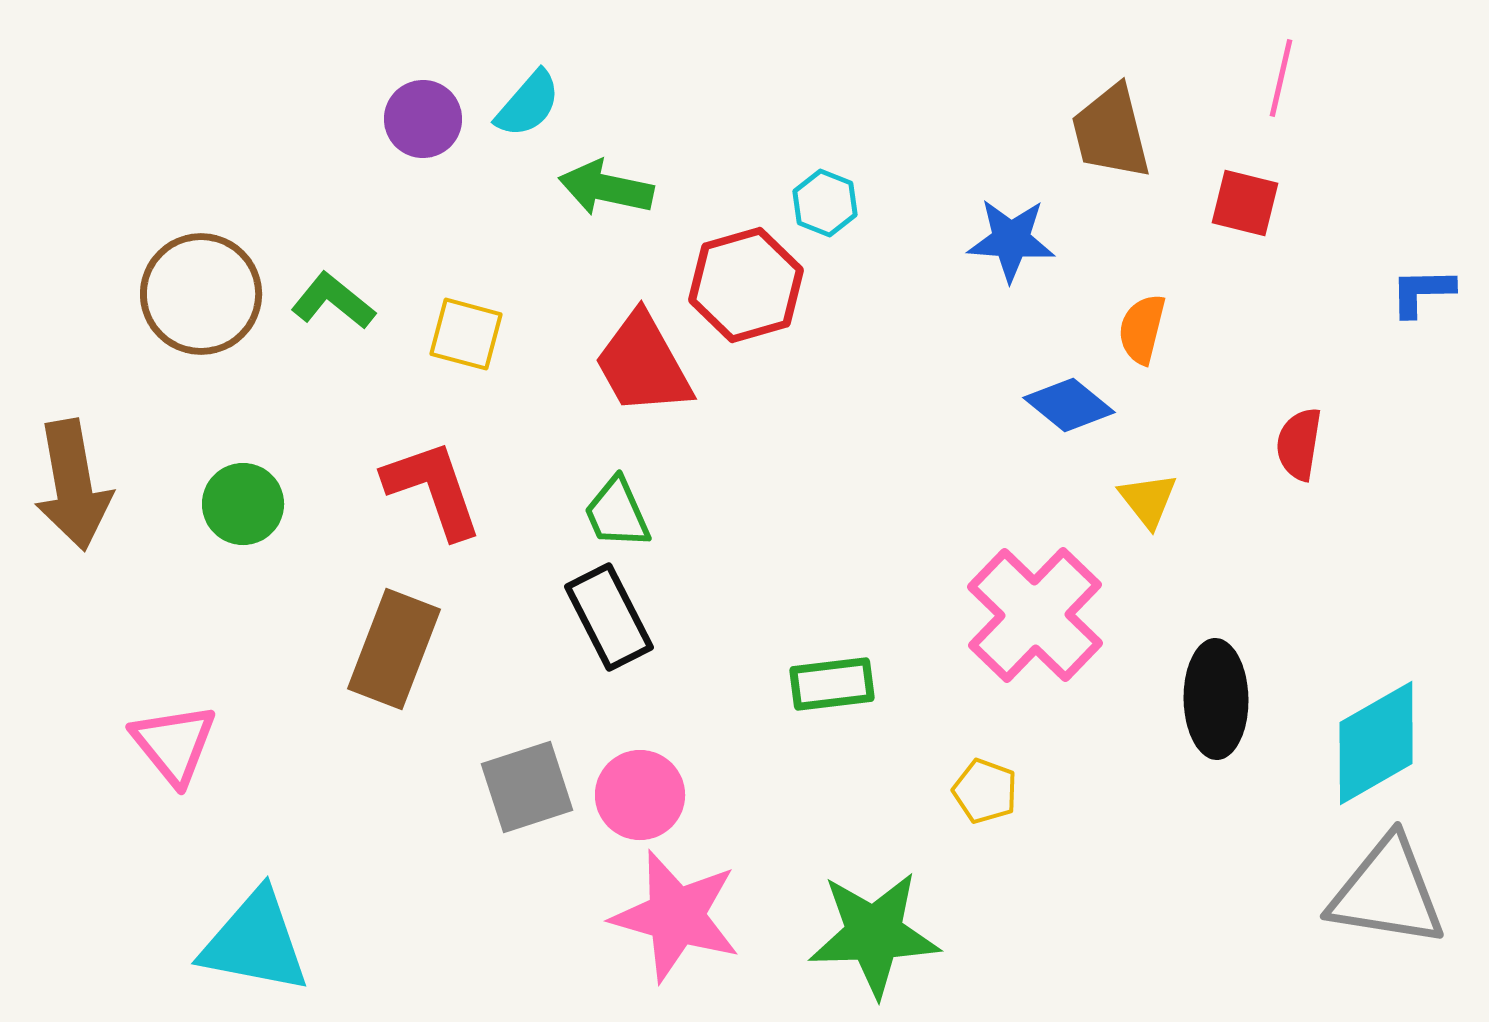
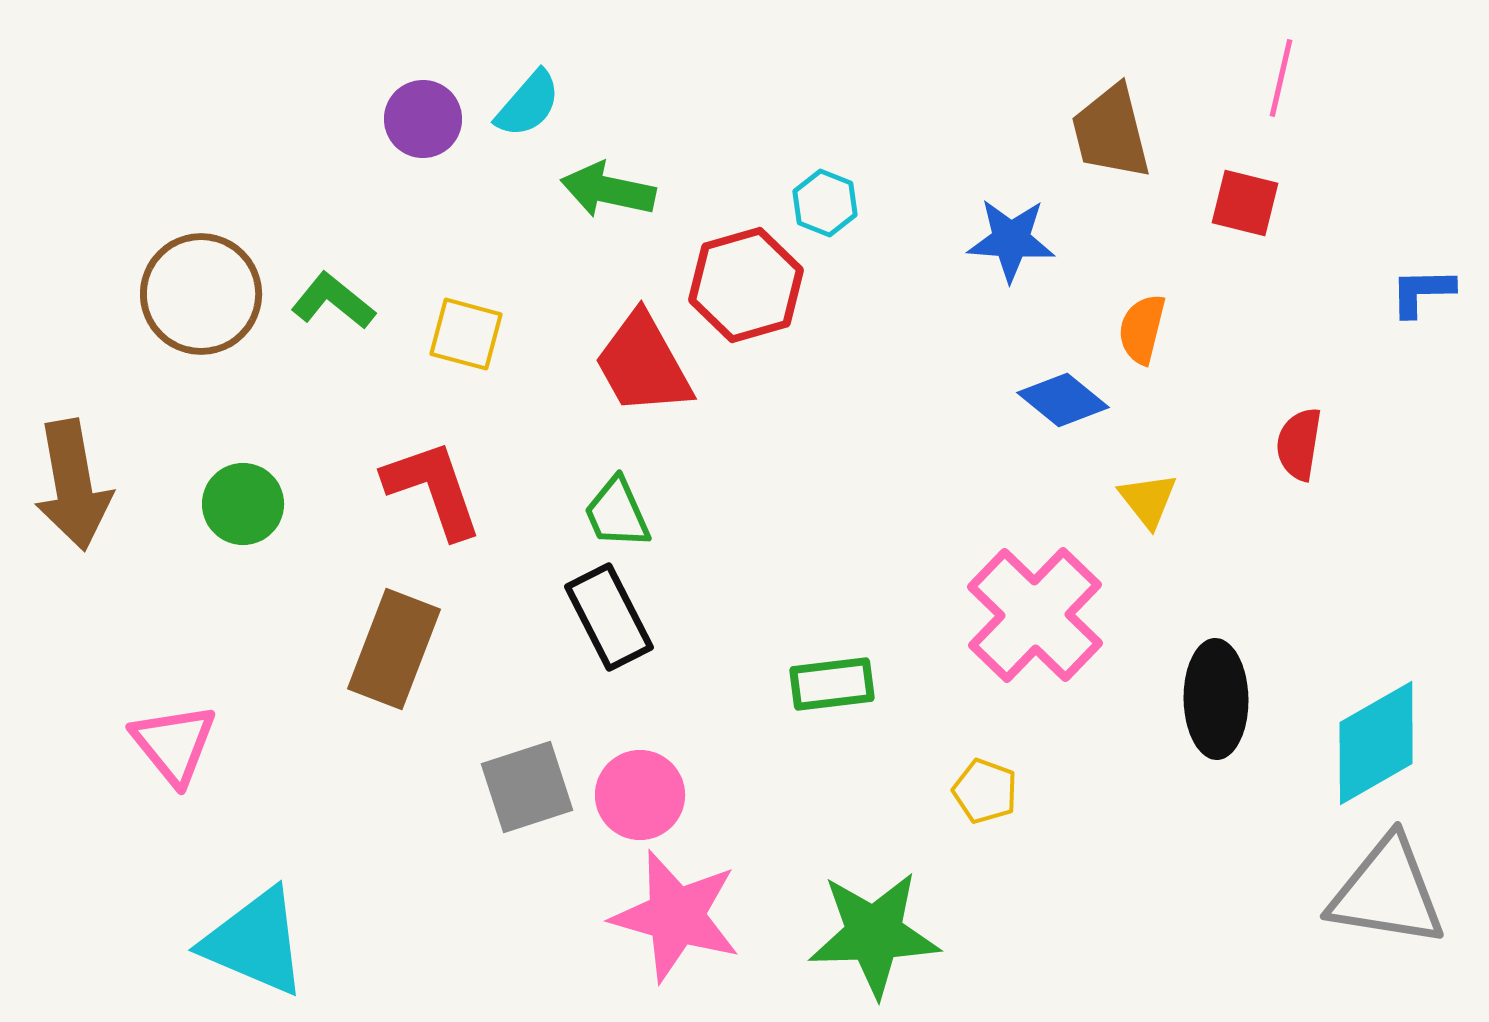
green arrow: moved 2 px right, 2 px down
blue diamond: moved 6 px left, 5 px up
cyan triangle: rotated 12 degrees clockwise
